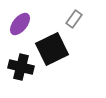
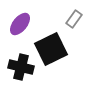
black square: moved 1 px left
